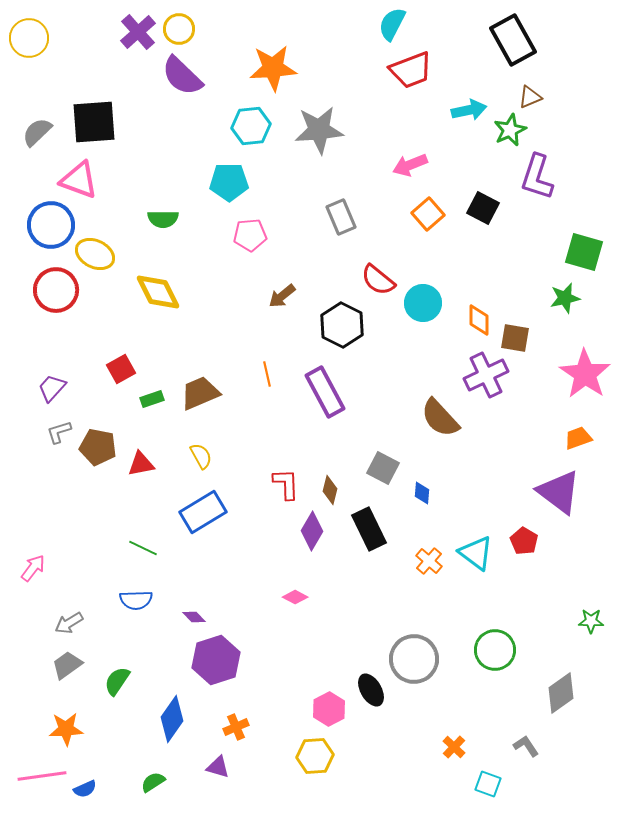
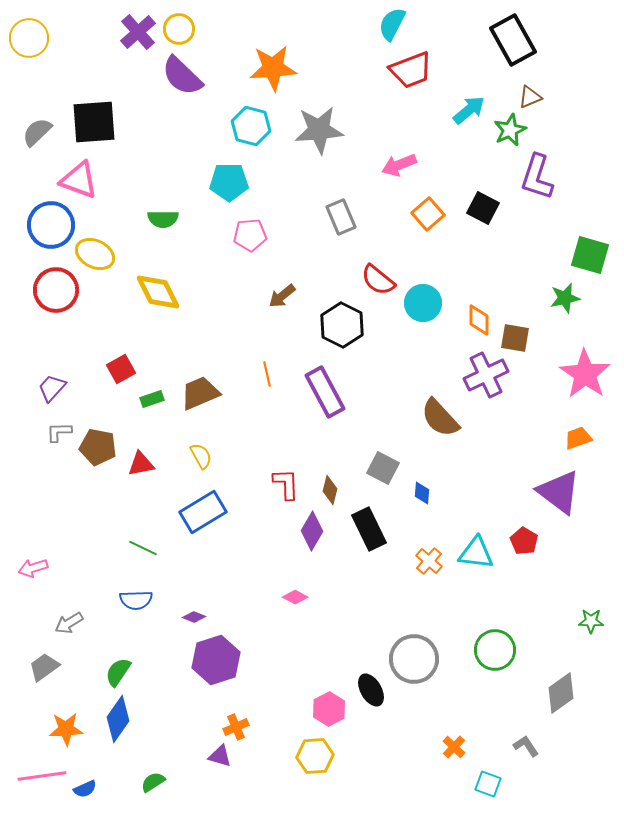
cyan arrow at (469, 110): rotated 28 degrees counterclockwise
cyan hexagon at (251, 126): rotated 21 degrees clockwise
pink arrow at (410, 165): moved 11 px left
green square at (584, 252): moved 6 px right, 3 px down
gray L-shape at (59, 432): rotated 16 degrees clockwise
cyan triangle at (476, 553): rotated 30 degrees counterclockwise
pink arrow at (33, 568): rotated 144 degrees counterclockwise
purple diamond at (194, 617): rotated 25 degrees counterclockwise
gray trapezoid at (67, 665): moved 23 px left, 2 px down
green semicircle at (117, 681): moved 1 px right, 9 px up
blue diamond at (172, 719): moved 54 px left
purple triangle at (218, 767): moved 2 px right, 11 px up
